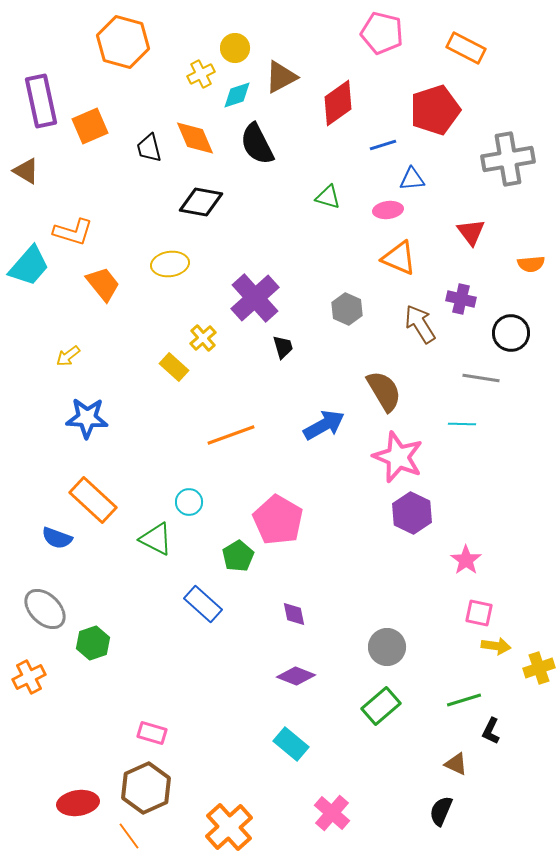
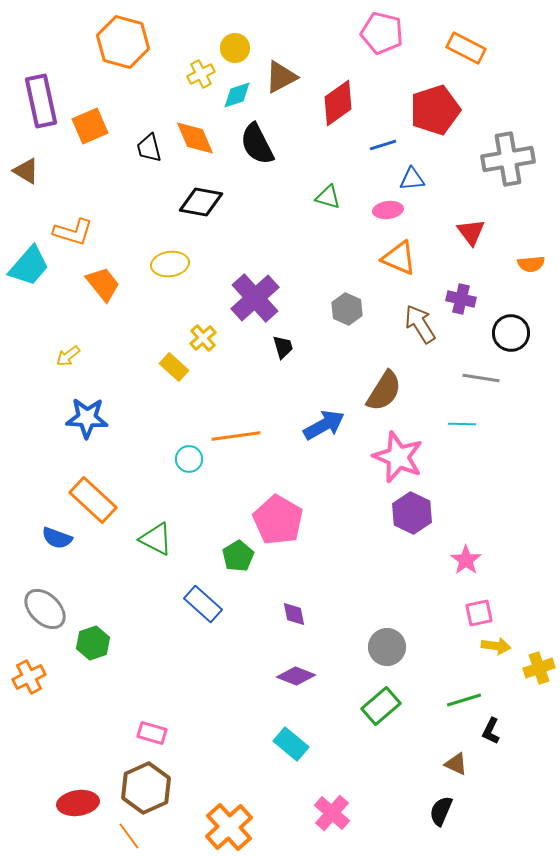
brown semicircle at (384, 391): rotated 63 degrees clockwise
orange line at (231, 435): moved 5 px right, 1 px down; rotated 12 degrees clockwise
cyan circle at (189, 502): moved 43 px up
pink square at (479, 613): rotated 24 degrees counterclockwise
